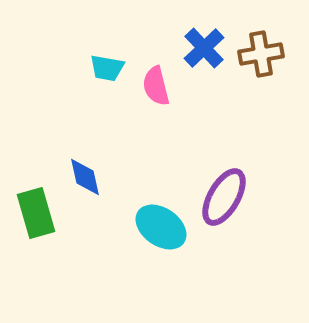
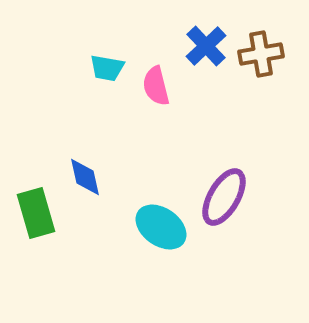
blue cross: moved 2 px right, 2 px up
